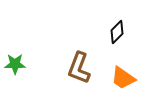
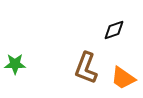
black diamond: moved 3 px left, 2 px up; rotated 25 degrees clockwise
brown L-shape: moved 7 px right
